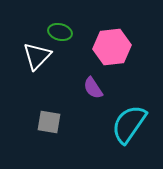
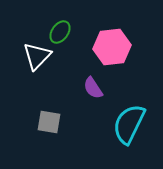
green ellipse: rotated 70 degrees counterclockwise
cyan semicircle: rotated 9 degrees counterclockwise
